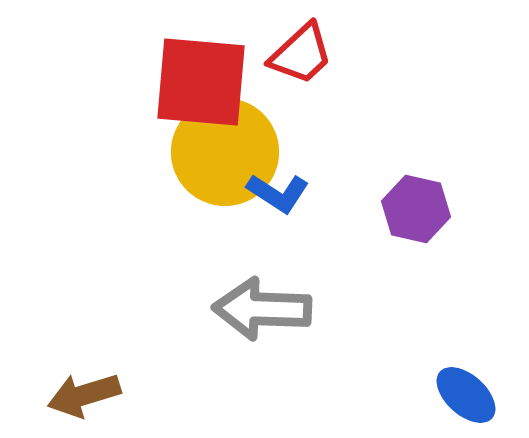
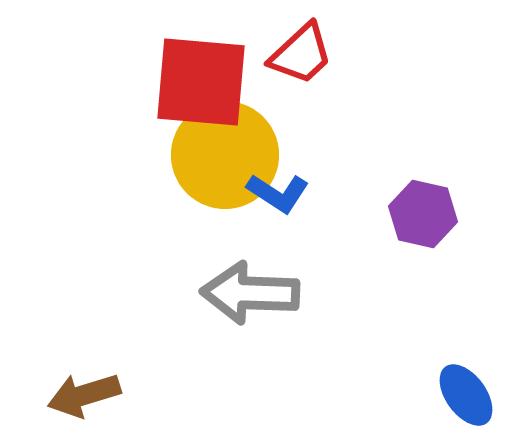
yellow circle: moved 3 px down
purple hexagon: moved 7 px right, 5 px down
gray arrow: moved 12 px left, 16 px up
blue ellipse: rotated 12 degrees clockwise
